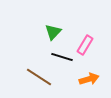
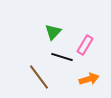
brown line: rotated 20 degrees clockwise
